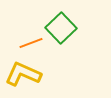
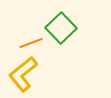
yellow L-shape: rotated 63 degrees counterclockwise
